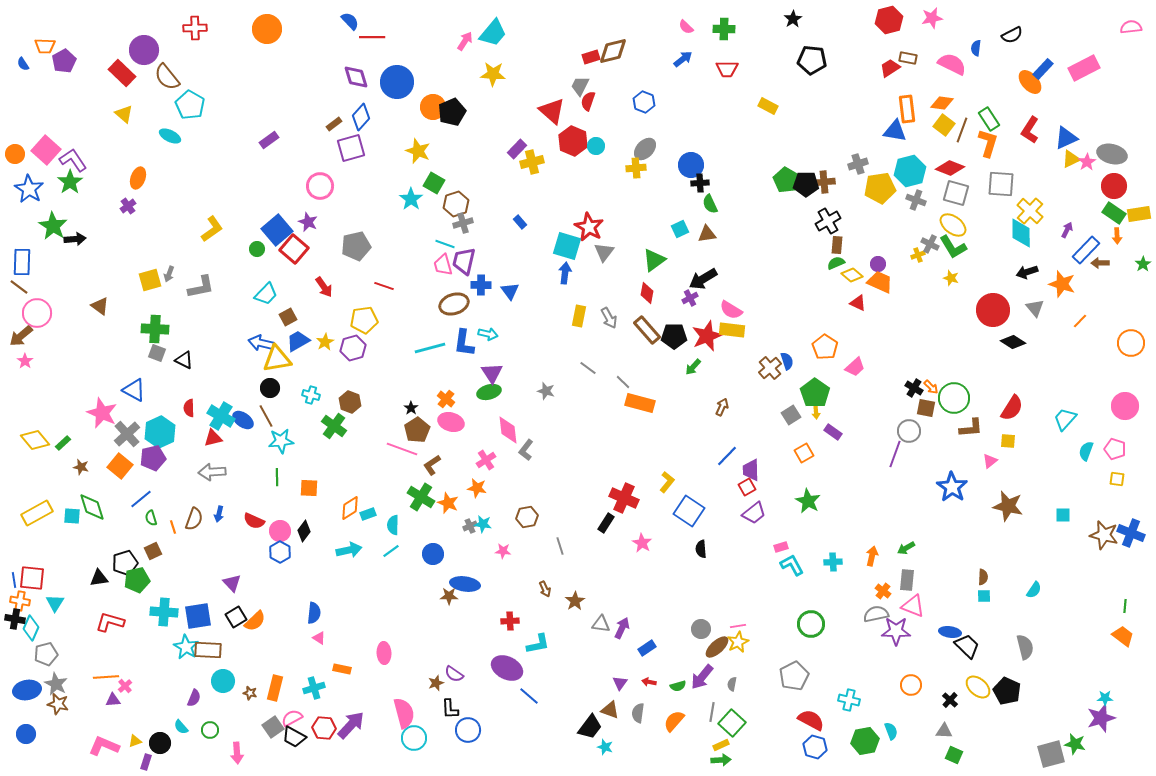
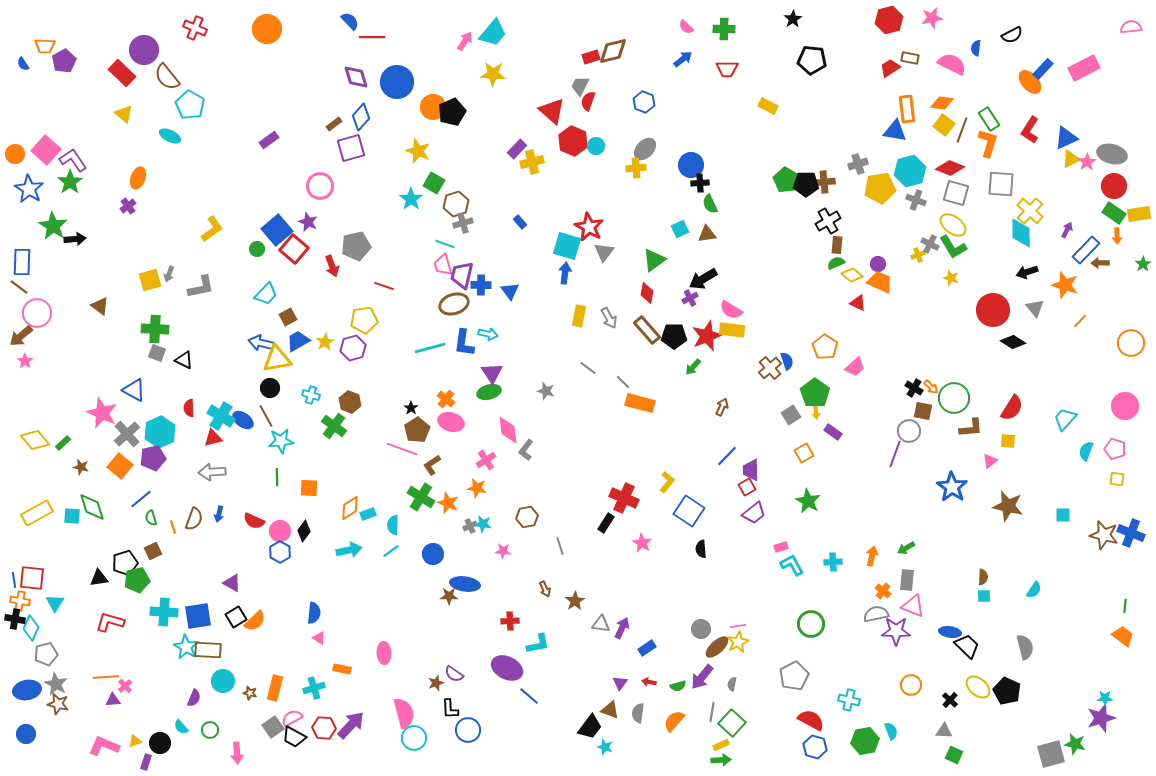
red cross at (195, 28): rotated 25 degrees clockwise
brown rectangle at (908, 58): moved 2 px right
purple trapezoid at (464, 261): moved 2 px left, 14 px down
orange star at (1062, 284): moved 3 px right, 1 px down
red arrow at (324, 287): moved 8 px right, 21 px up; rotated 15 degrees clockwise
brown square at (926, 408): moved 3 px left, 3 px down
purple triangle at (232, 583): rotated 18 degrees counterclockwise
